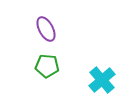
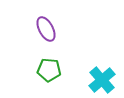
green pentagon: moved 2 px right, 4 px down
